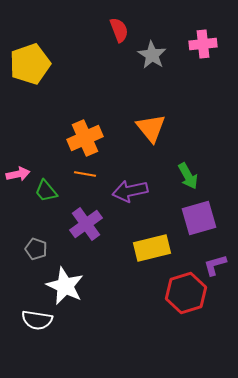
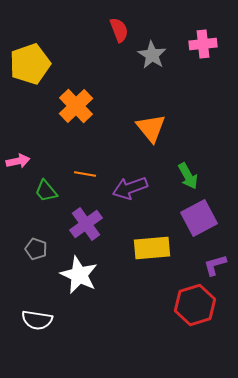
orange cross: moved 9 px left, 32 px up; rotated 20 degrees counterclockwise
pink arrow: moved 13 px up
purple arrow: moved 3 px up; rotated 8 degrees counterclockwise
purple square: rotated 12 degrees counterclockwise
yellow rectangle: rotated 9 degrees clockwise
white star: moved 14 px right, 11 px up
red hexagon: moved 9 px right, 12 px down
